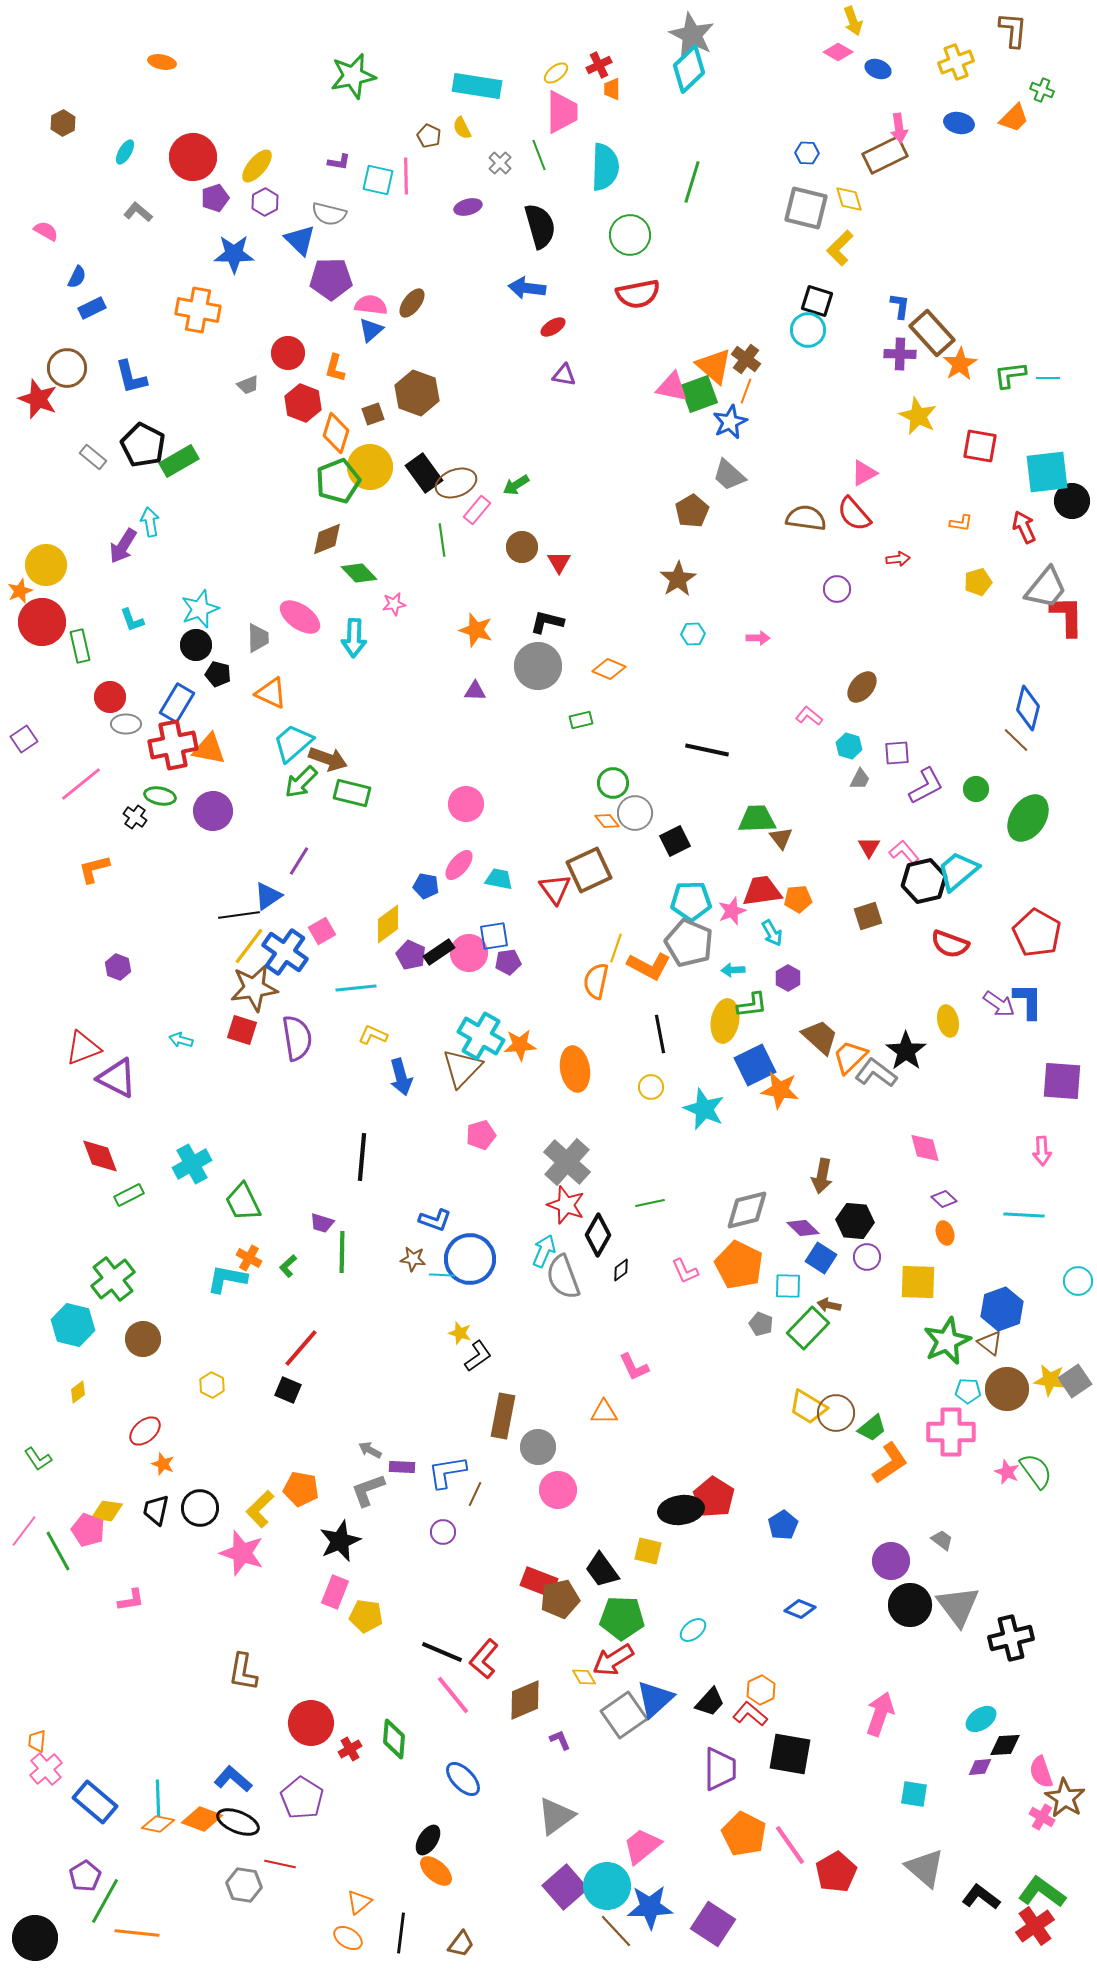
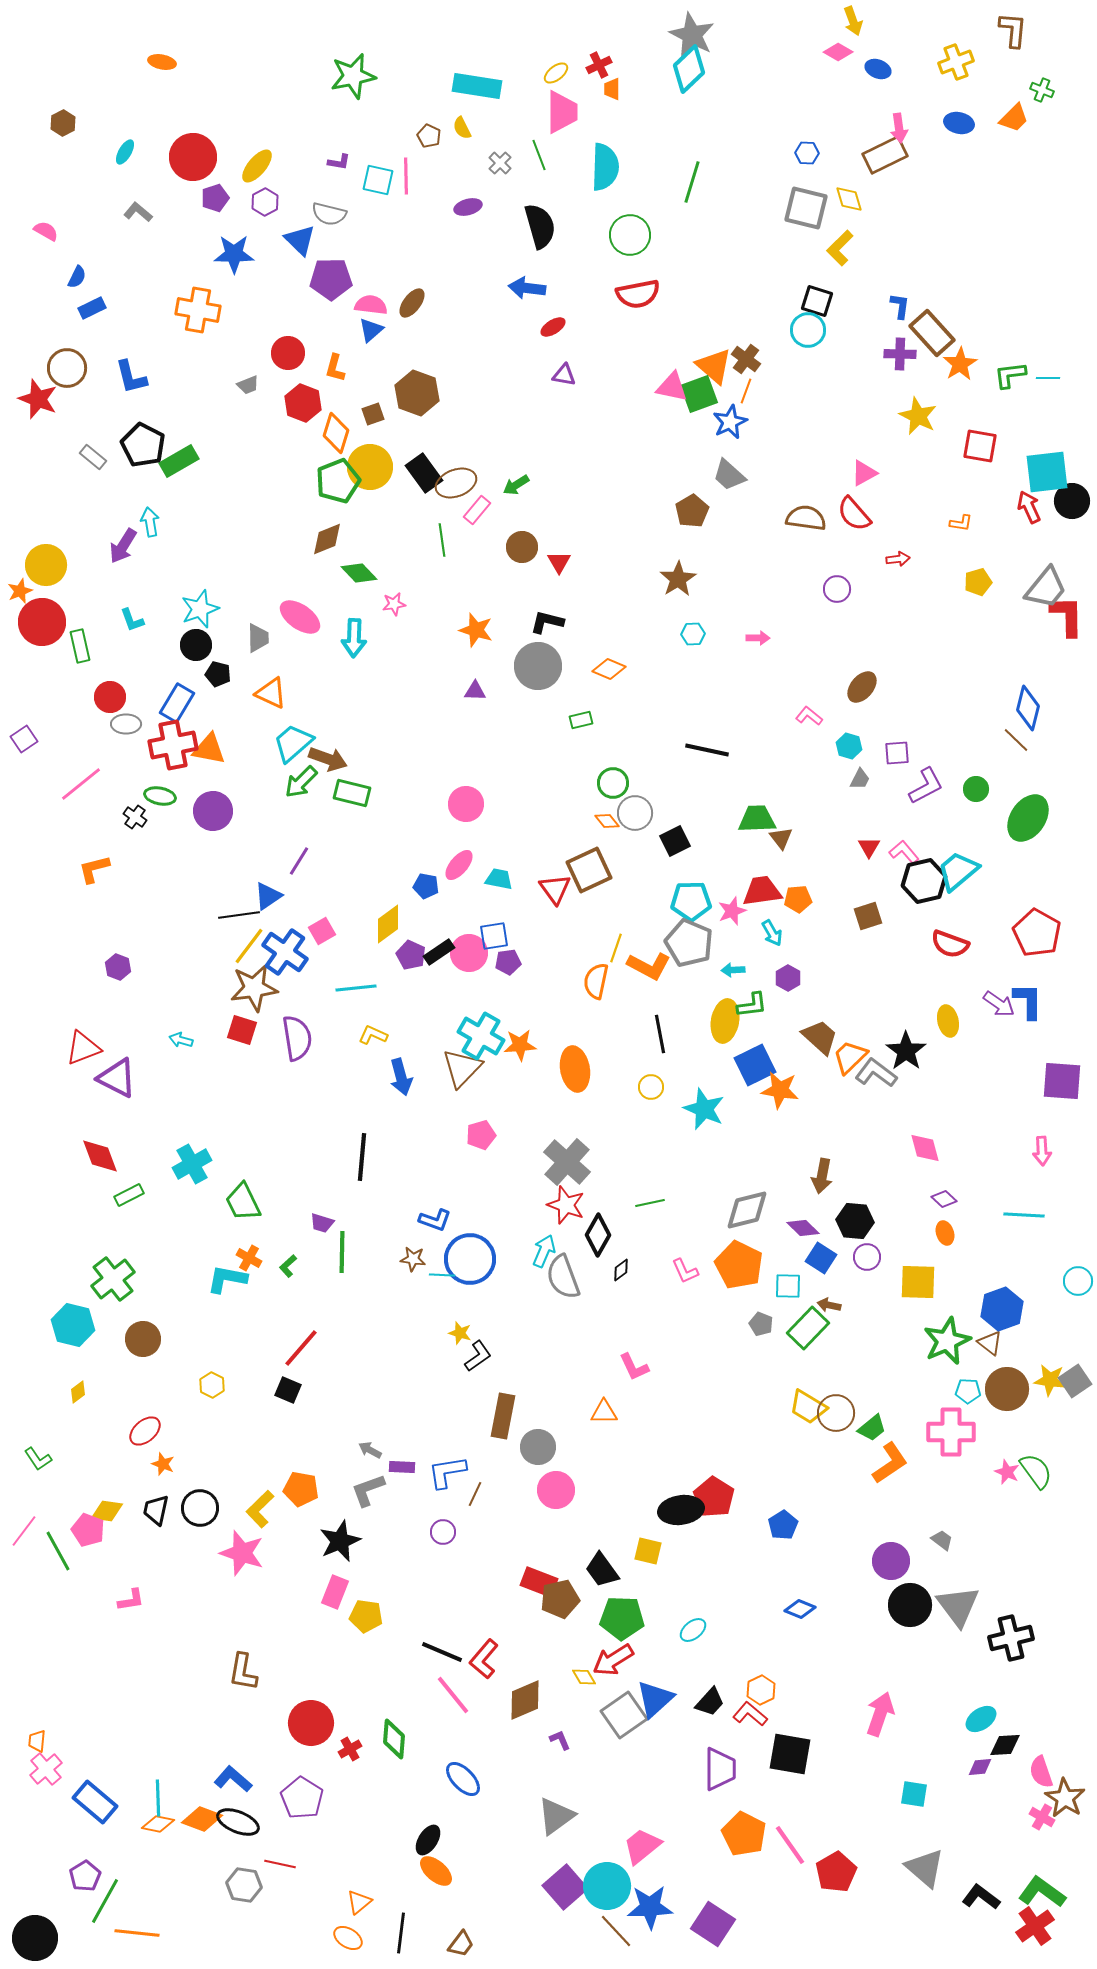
red arrow at (1024, 527): moved 5 px right, 20 px up
pink circle at (558, 1490): moved 2 px left
